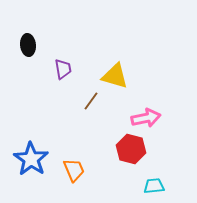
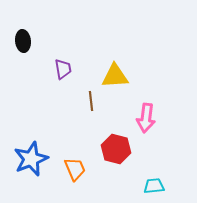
black ellipse: moved 5 px left, 4 px up
yellow triangle: rotated 20 degrees counterclockwise
brown line: rotated 42 degrees counterclockwise
pink arrow: rotated 108 degrees clockwise
red hexagon: moved 15 px left
blue star: rotated 16 degrees clockwise
orange trapezoid: moved 1 px right, 1 px up
